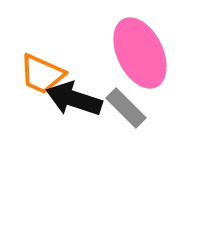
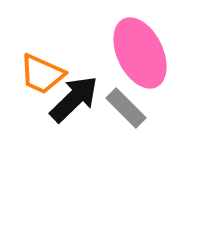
black arrow: rotated 118 degrees clockwise
